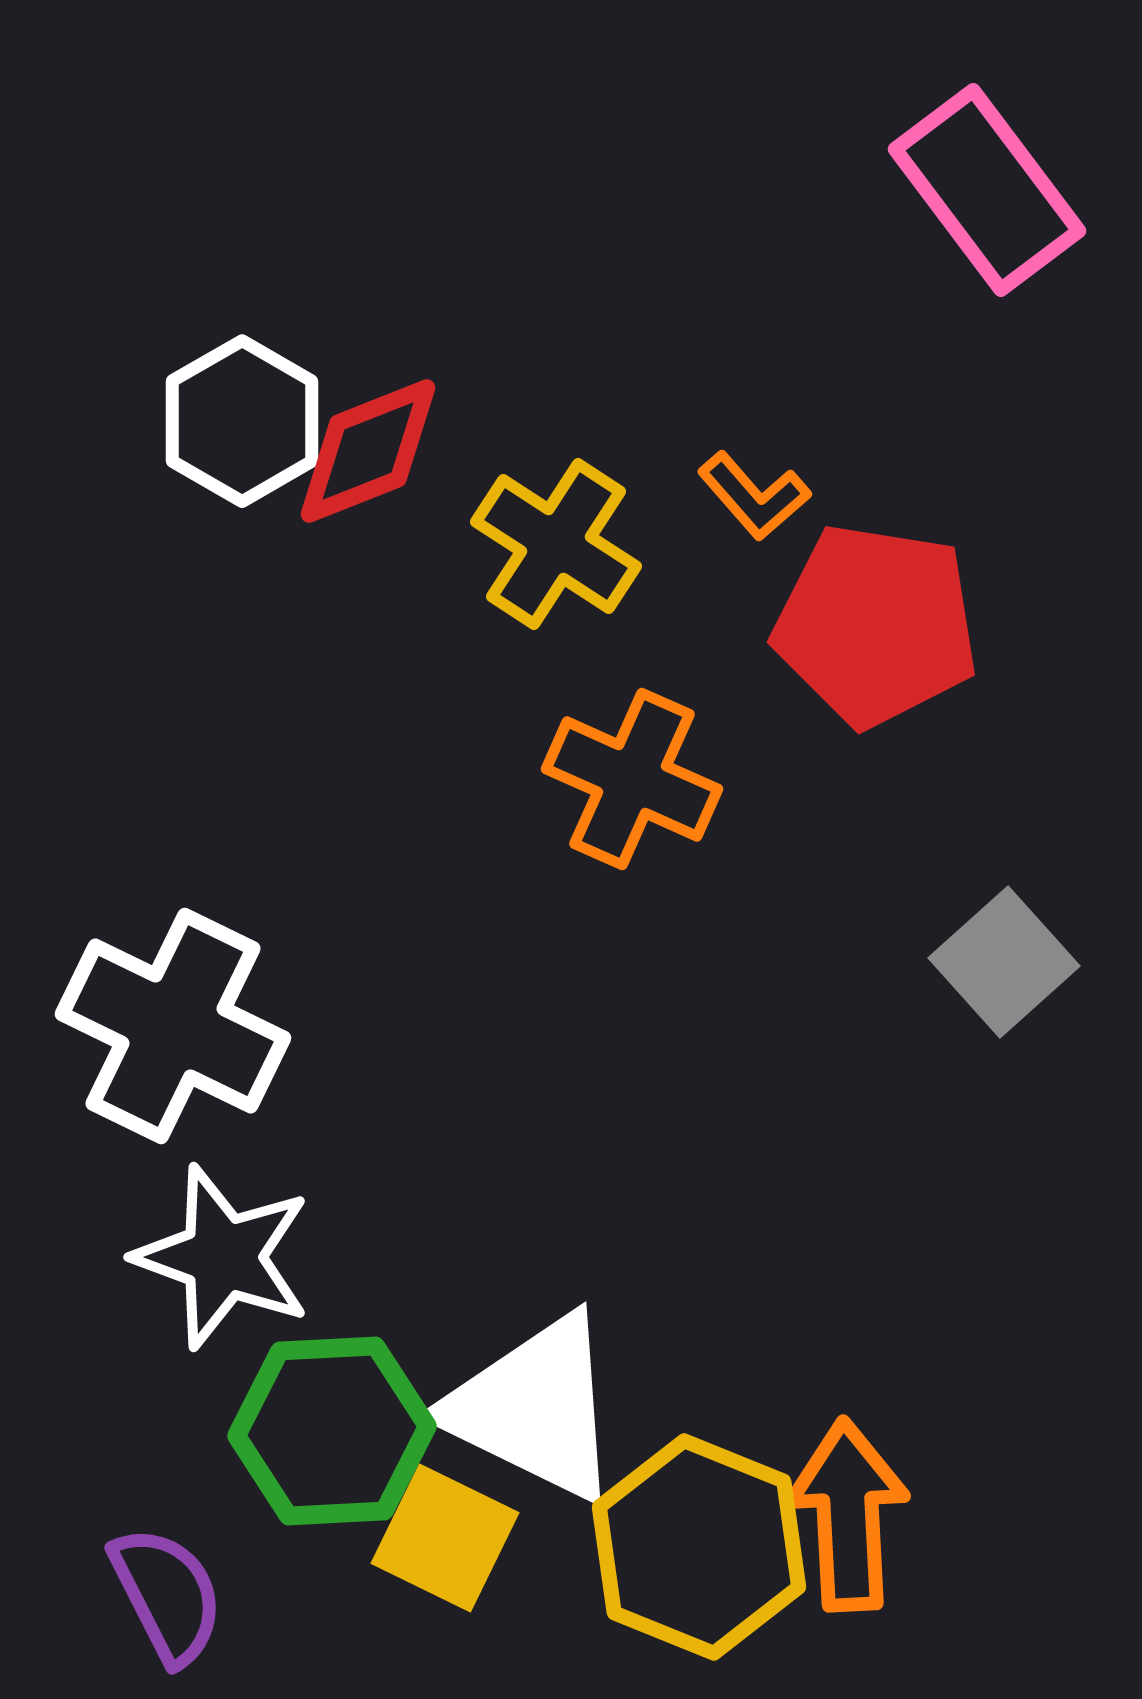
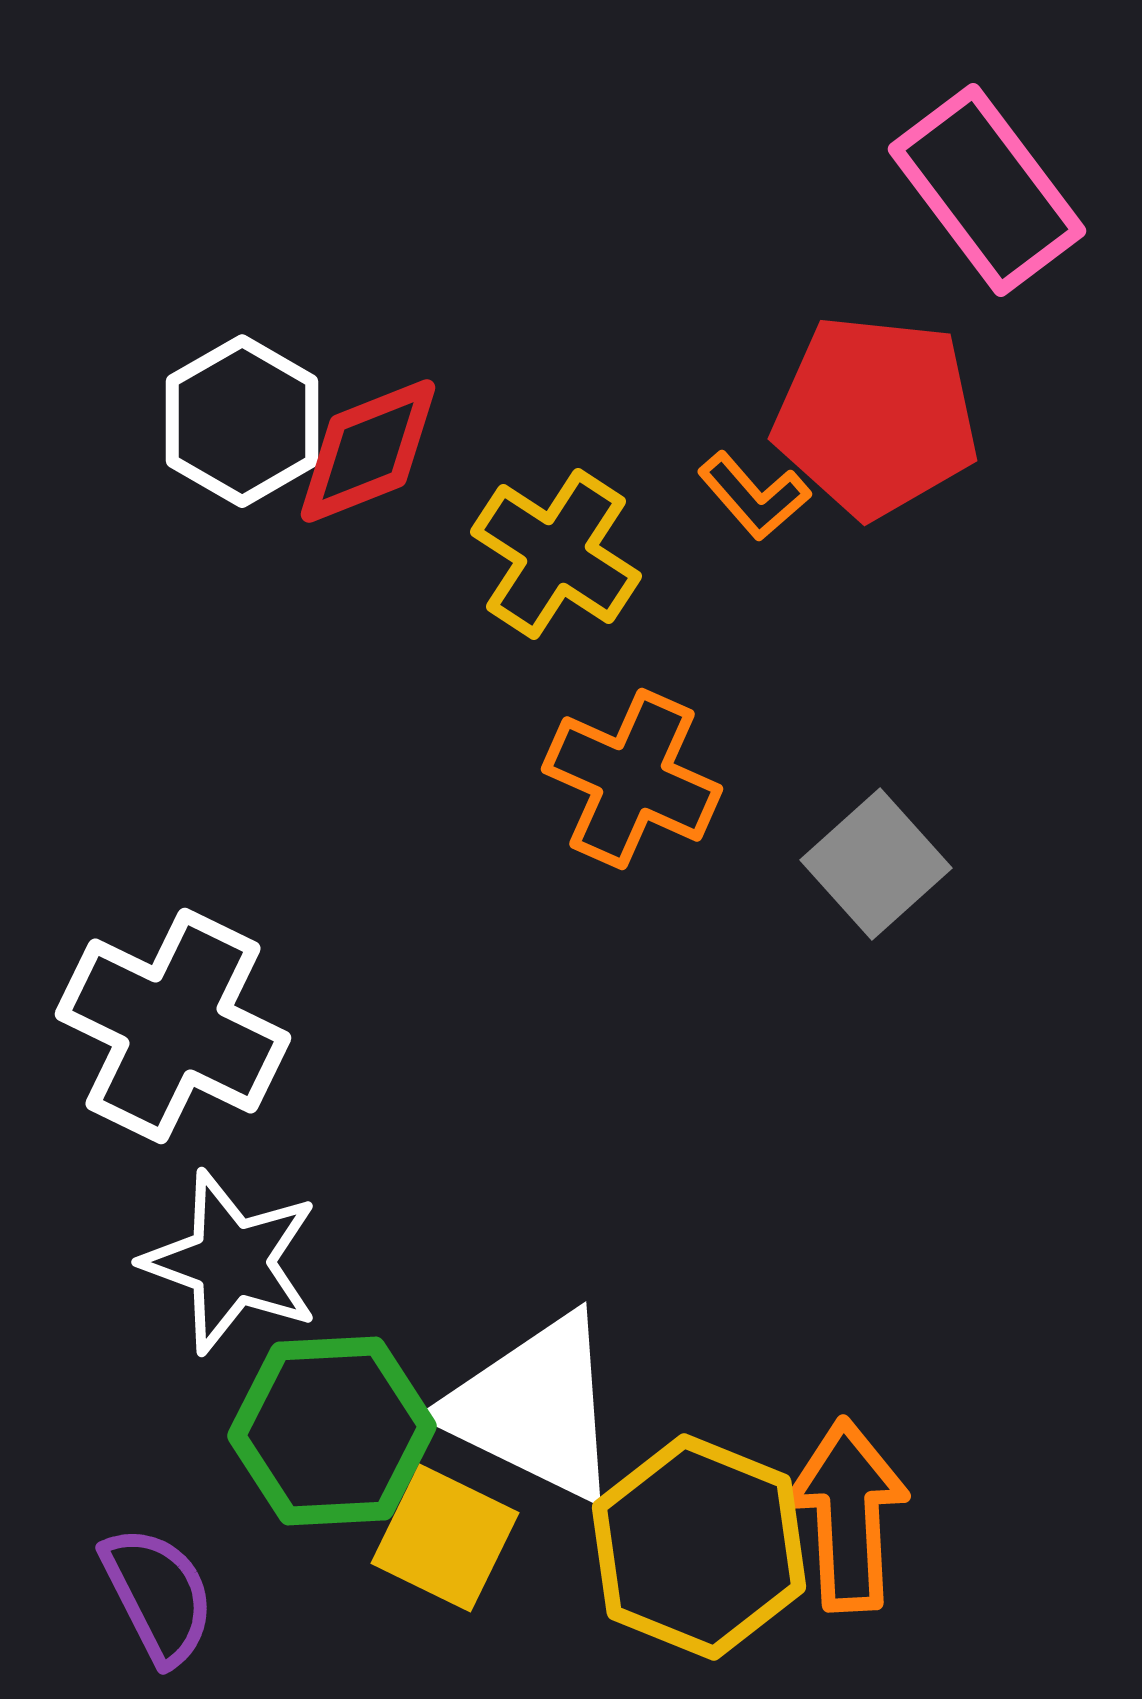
yellow cross: moved 10 px down
red pentagon: moved 209 px up; rotated 3 degrees counterclockwise
gray square: moved 128 px left, 98 px up
white star: moved 8 px right, 5 px down
purple semicircle: moved 9 px left
